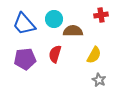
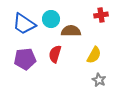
cyan circle: moved 3 px left
blue trapezoid: rotated 15 degrees counterclockwise
brown semicircle: moved 2 px left
